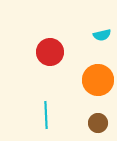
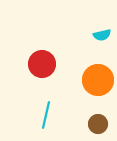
red circle: moved 8 px left, 12 px down
cyan line: rotated 16 degrees clockwise
brown circle: moved 1 px down
